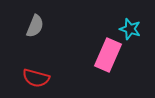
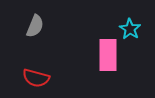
cyan star: rotated 15 degrees clockwise
pink rectangle: rotated 24 degrees counterclockwise
